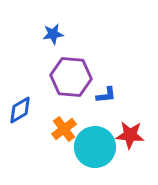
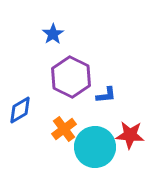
blue star: rotated 25 degrees counterclockwise
purple hexagon: rotated 21 degrees clockwise
